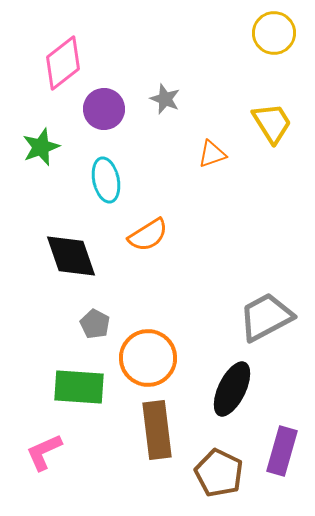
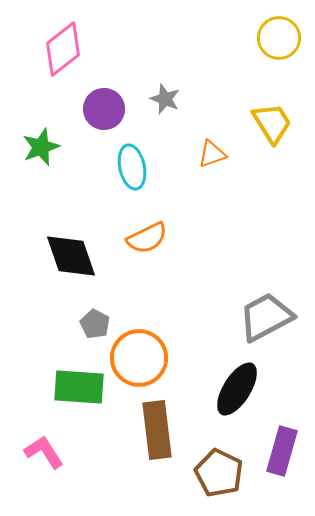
yellow circle: moved 5 px right, 5 px down
pink diamond: moved 14 px up
cyan ellipse: moved 26 px right, 13 px up
orange semicircle: moved 1 px left, 3 px down; rotated 6 degrees clockwise
orange circle: moved 9 px left
black ellipse: moved 5 px right; rotated 6 degrees clockwise
pink L-shape: rotated 81 degrees clockwise
